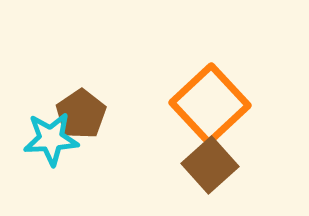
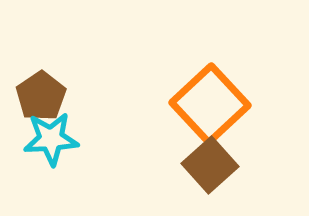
brown pentagon: moved 40 px left, 18 px up
